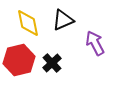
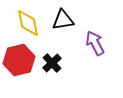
black triangle: rotated 15 degrees clockwise
